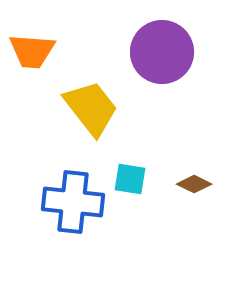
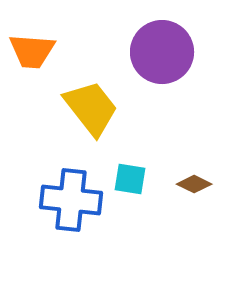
blue cross: moved 2 px left, 2 px up
